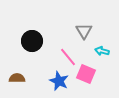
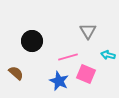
gray triangle: moved 4 px right
cyan arrow: moved 6 px right, 4 px down
pink line: rotated 66 degrees counterclockwise
brown semicircle: moved 1 px left, 5 px up; rotated 42 degrees clockwise
